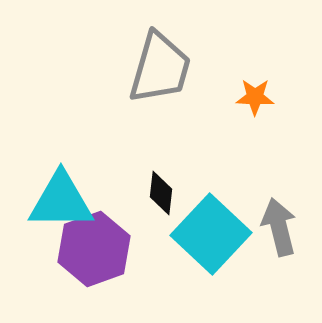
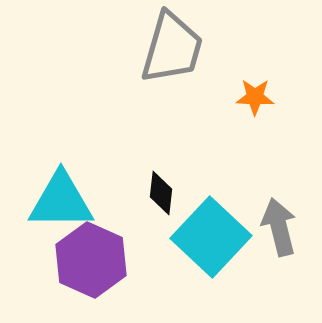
gray trapezoid: moved 12 px right, 20 px up
cyan square: moved 3 px down
purple hexagon: moved 3 px left, 11 px down; rotated 16 degrees counterclockwise
